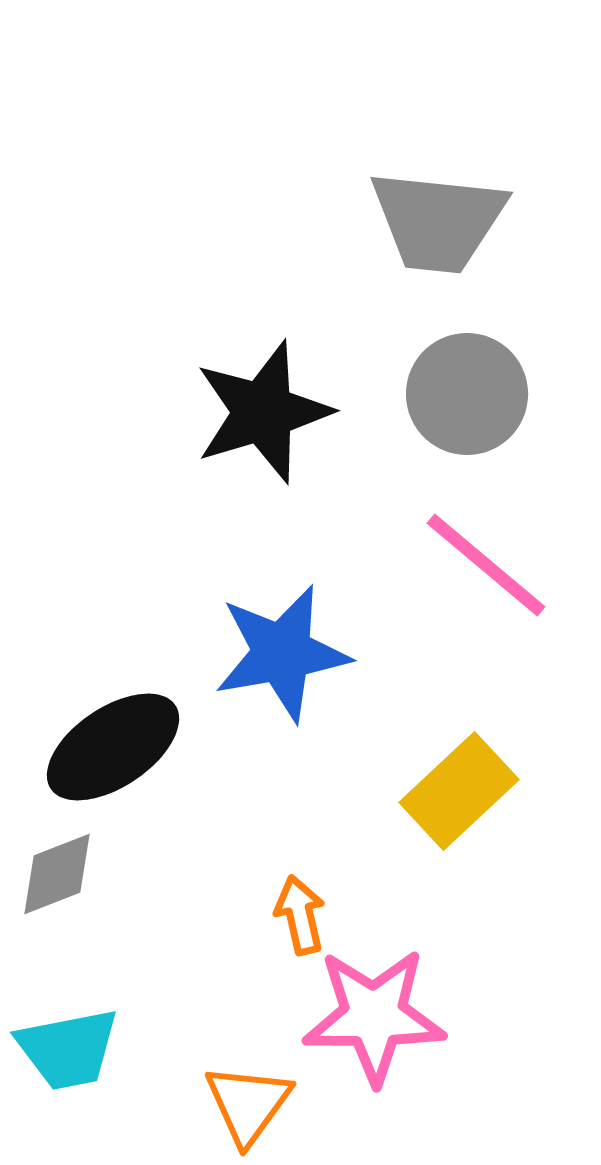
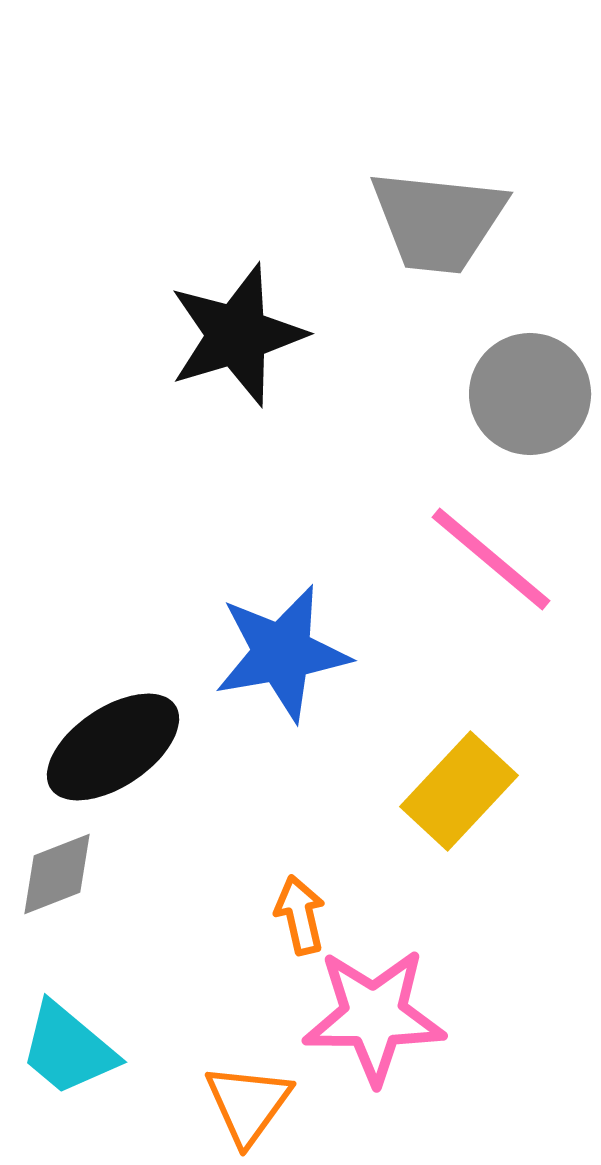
gray circle: moved 63 px right
black star: moved 26 px left, 77 px up
pink line: moved 5 px right, 6 px up
yellow rectangle: rotated 4 degrees counterclockwise
cyan trapezoid: rotated 51 degrees clockwise
